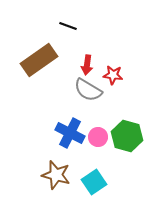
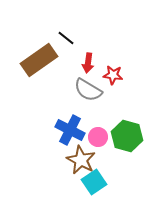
black line: moved 2 px left, 12 px down; rotated 18 degrees clockwise
red arrow: moved 1 px right, 2 px up
blue cross: moved 3 px up
brown star: moved 25 px right, 15 px up; rotated 12 degrees clockwise
